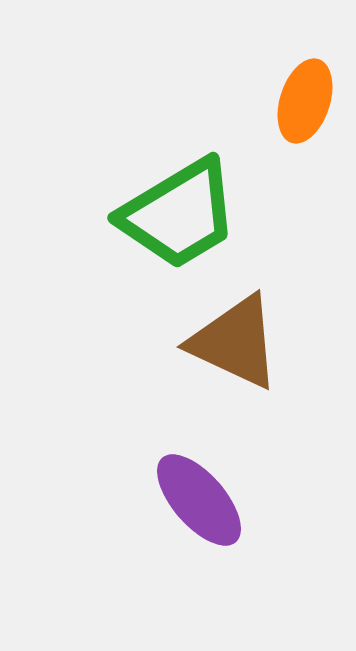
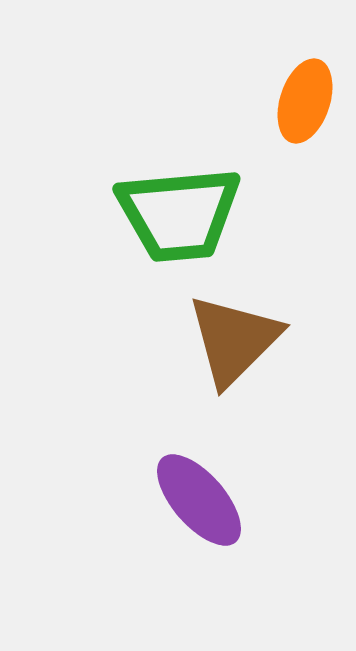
green trapezoid: rotated 26 degrees clockwise
brown triangle: moved 1 px left, 2 px up; rotated 50 degrees clockwise
